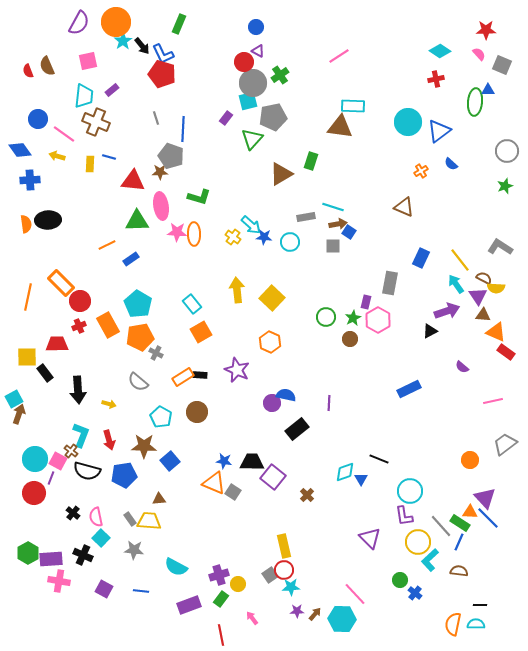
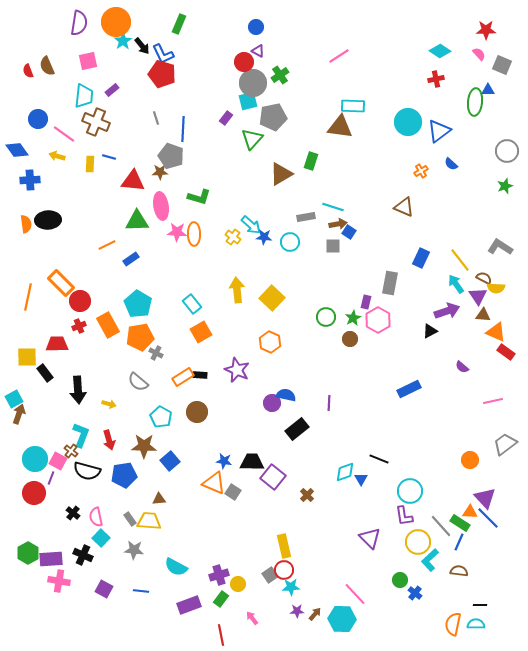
purple semicircle at (79, 23): rotated 20 degrees counterclockwise
blue diamond at (20, 150): moved 3 px left
